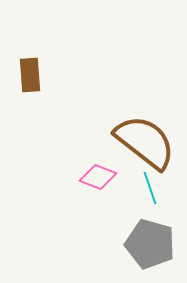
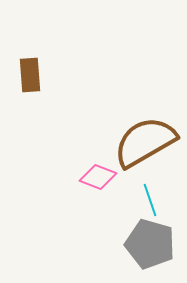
brown semicircle: rotated 68 degrees counterclockwise
cyan line: moved 12 px down
